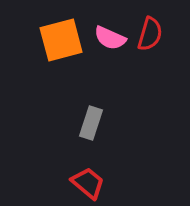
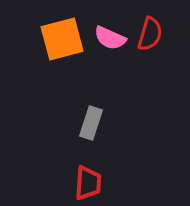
orange square: moved 1 px right, 1 px up
red trapezoid: rotated 54 degrees clockwise
